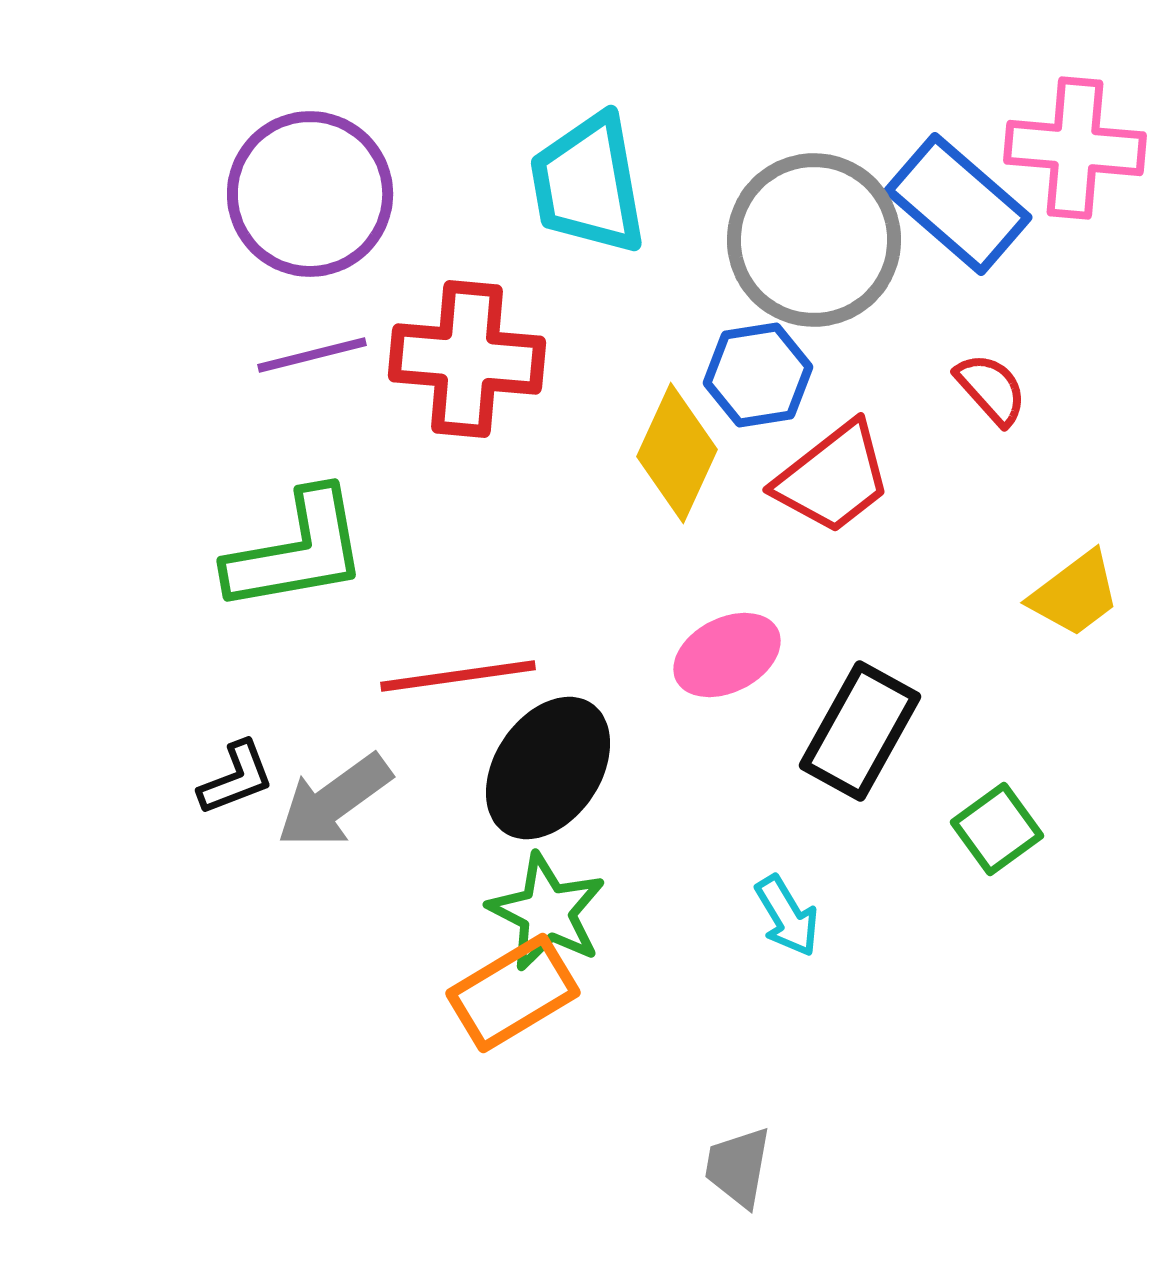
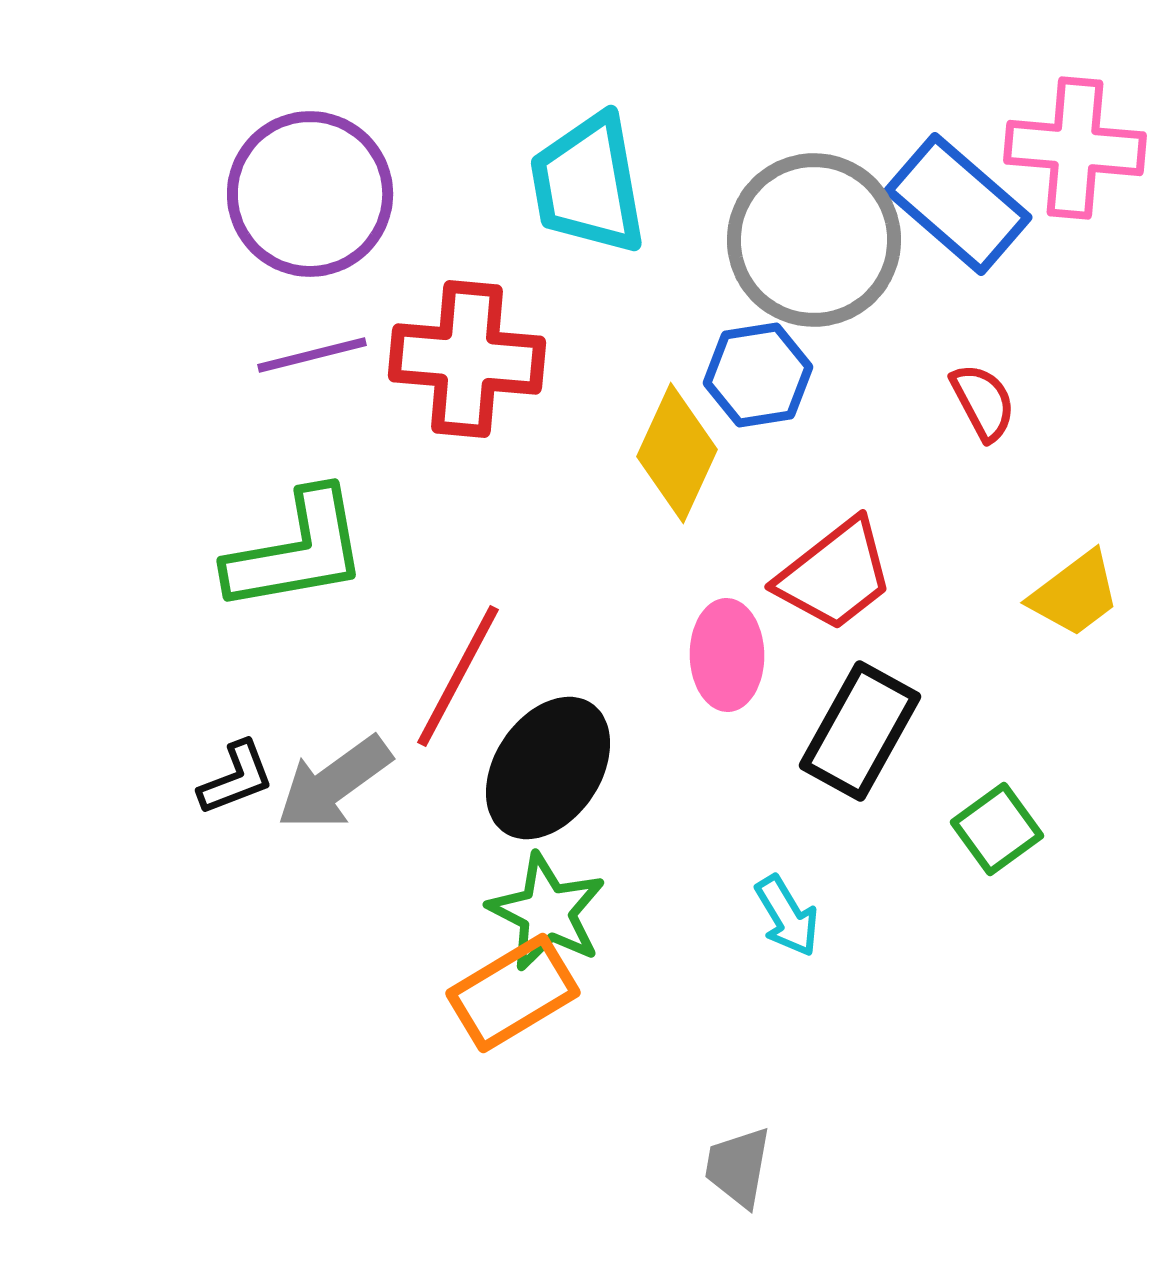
red semicircle: moved 8 px left, 13 px down; rotated 14 degrees clockwise
red trapezoid: moved 2 px right, 97 px down
pink ellipse: rotated 64 degrees counterclockwise
red line: rotated 54 degrees counterclockwise
gray arrow: moved 18 px up
